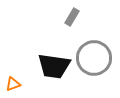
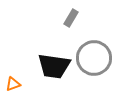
gray rectangle: moved 1 px left, 1 px down
